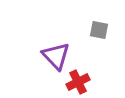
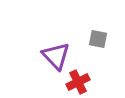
gray square: moved 1 px left, 9 px down
